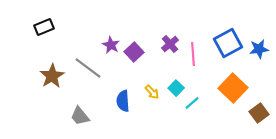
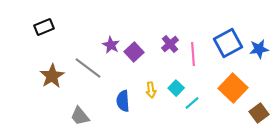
yellow arrow: moved 1 px left, 2 px up; rotated 35 degrees clockwise
